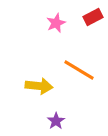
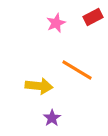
orange line: moved 2 px left
purple star: moved 4 px left, 3 px up
